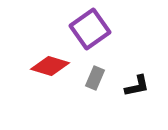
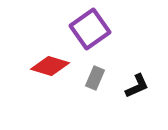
black L-shape: rotated 12 degrees counterclockwise
